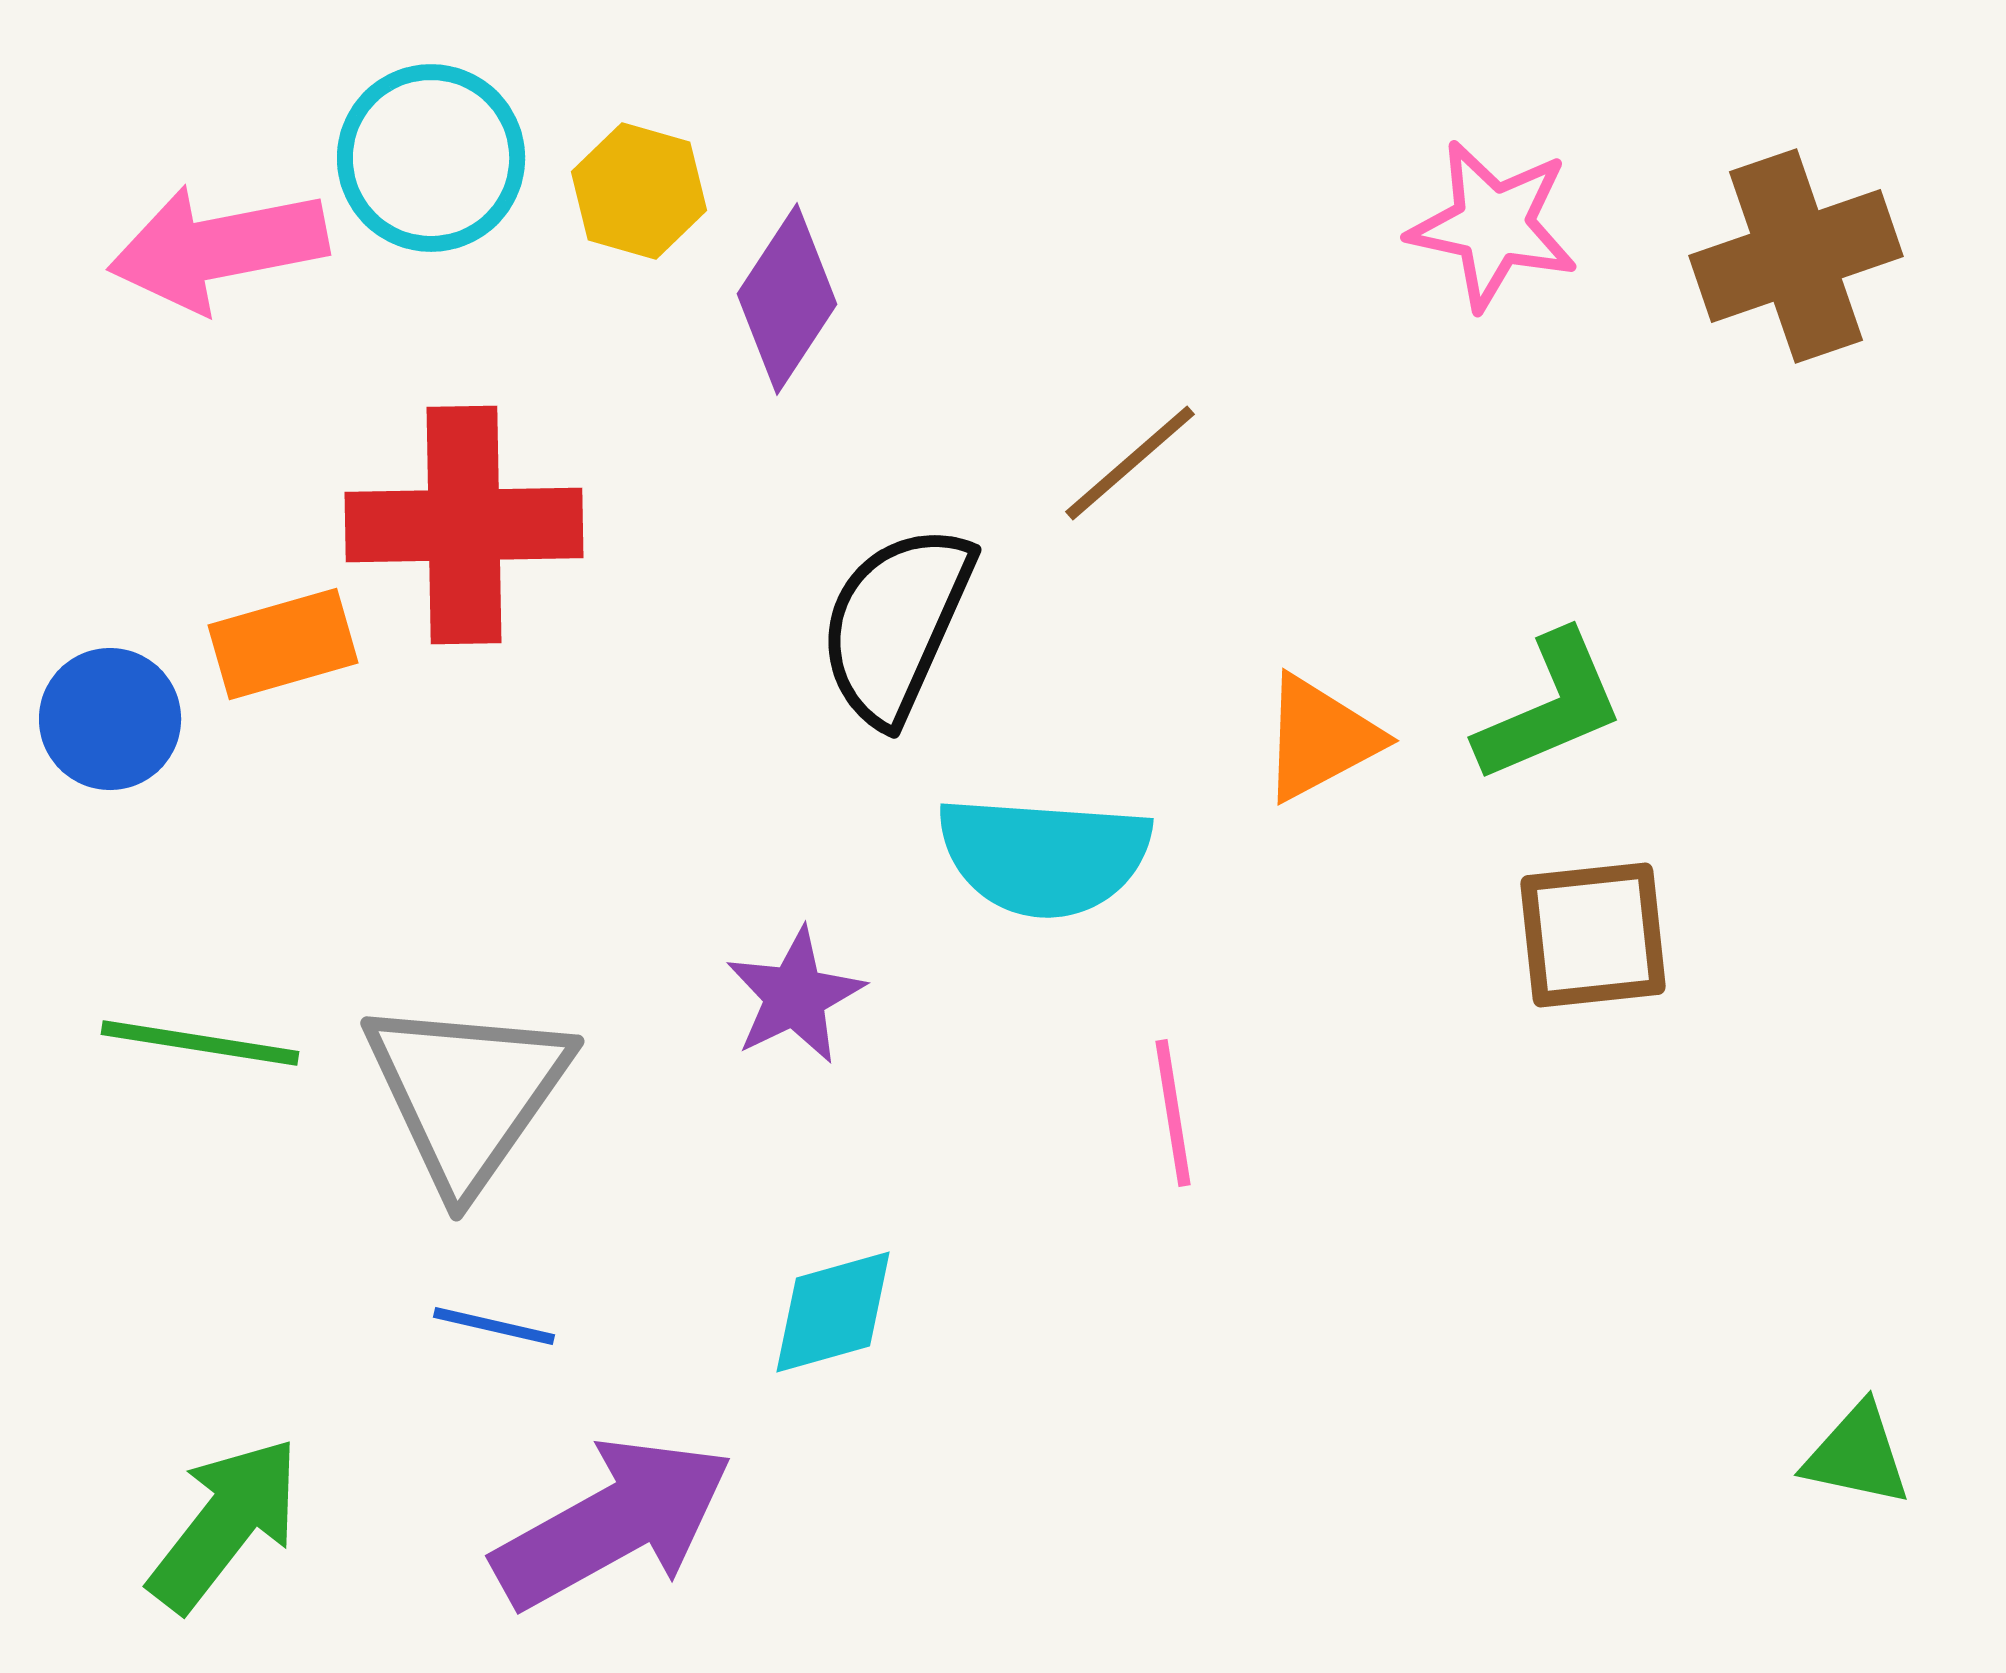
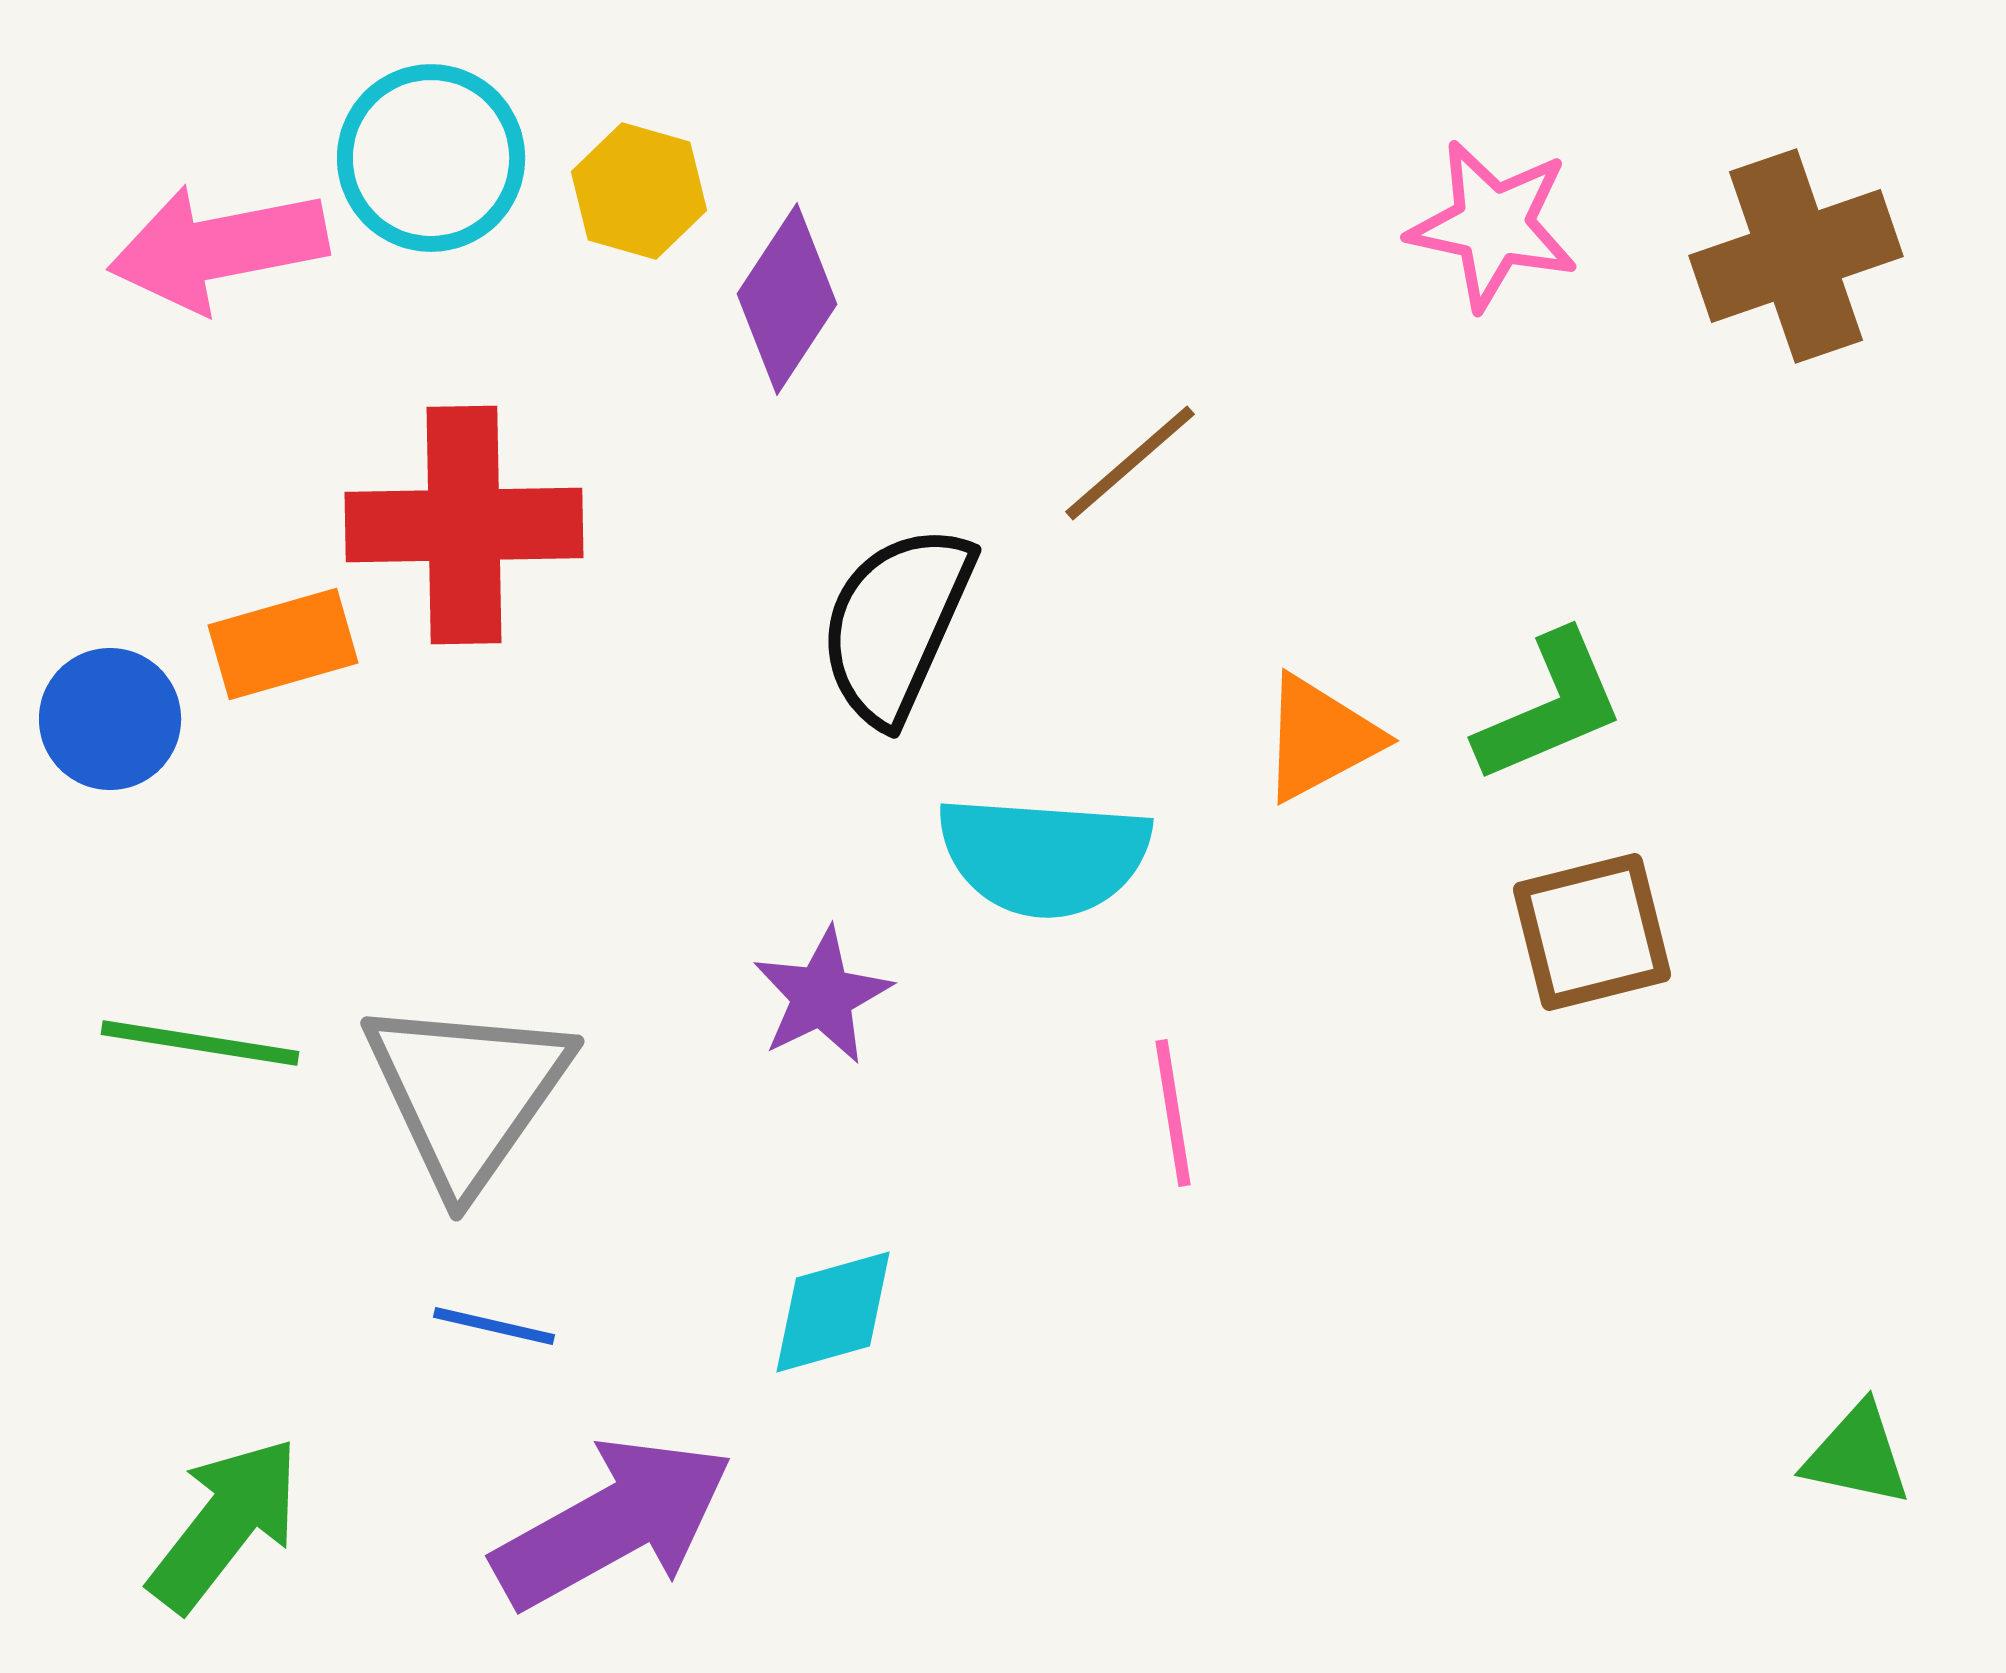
brown square: moved 1 px left, 3 px up; rotated 8 degrees counterclockwise
purple star: moved 27 px right
